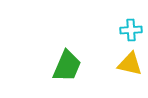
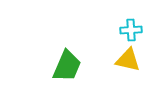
yellow triangle: moved 2 px left, 4 px up
